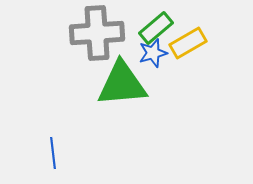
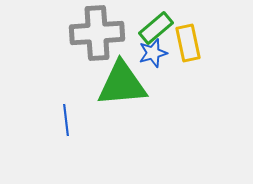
yellow rectangle: rotated 72 degrees counterclockwise
blue line: moved 13 px right, 33 px up
